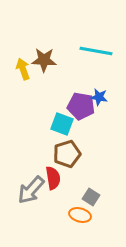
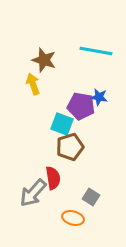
brown star: rotated 15 degrees clockwise
yellow arrow: moved 10 px right, 15 px down
brown pentagon: moved 3 px right, 7 px up
gray arrow: moved 2 px right, 3 px down
orange ellipse: moved 7 px left, 3 px down
